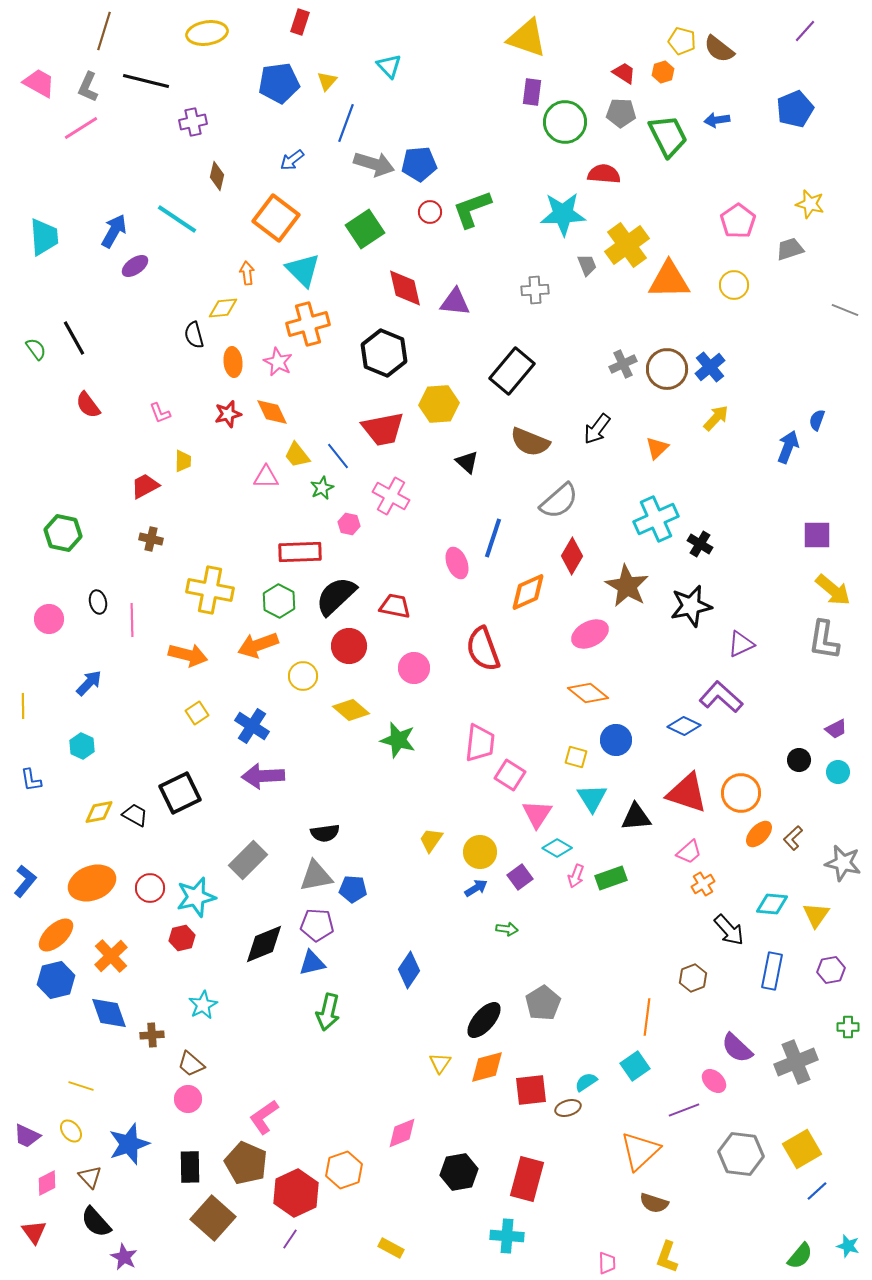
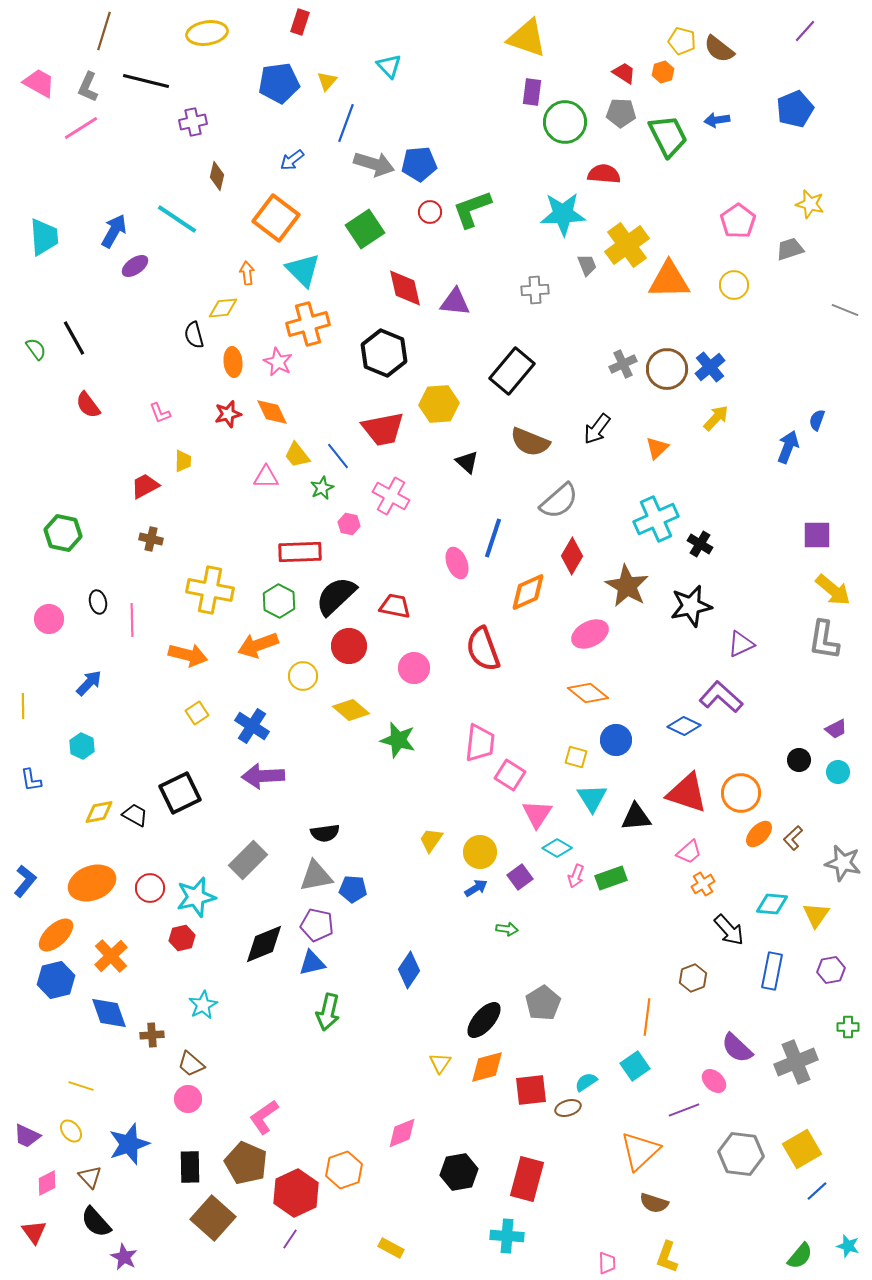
purple pentagon at (317, 925): rotated 8 degrees clockwise
